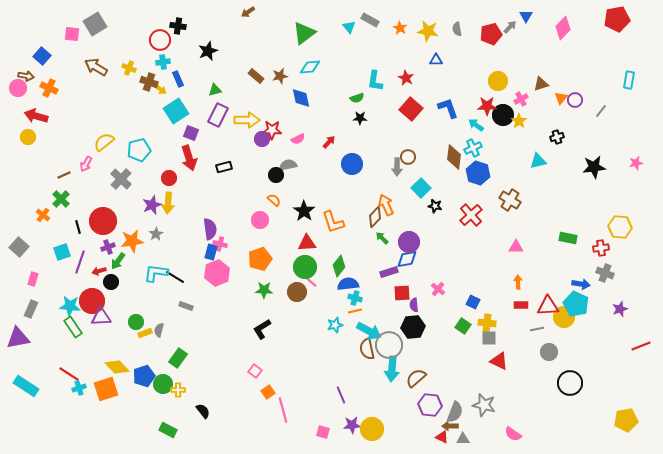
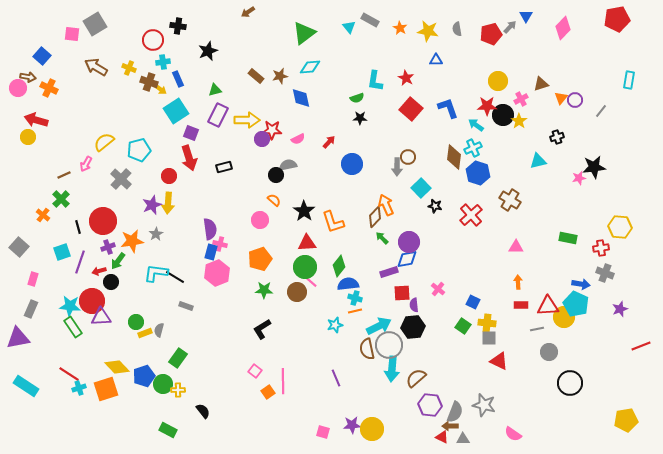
red circle at (160, 40): moved 7 px left
brown arrow at (26, 76): moved 2 px right, 1 px down
red arrow at (36, 116): moved 4 px down
pink star at (636, 163): moved 57 px left, 15 px down
red circle at (169, 178): moved 2 px up
cyan arrow at (369, 331): moved 10 px right, 5 px up; rotated 55 degrees counterclockwise
purple line at (341, 395): moved 5 px left, 17 px up
pink line at (283, 410): moved 29 px up; rotated 15 degrees clockwise
